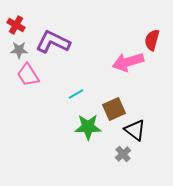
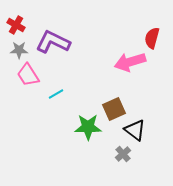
red semicircle: moved 2 px up
pink arrow: moved 2 px right
cyan line: moved 20 px left
